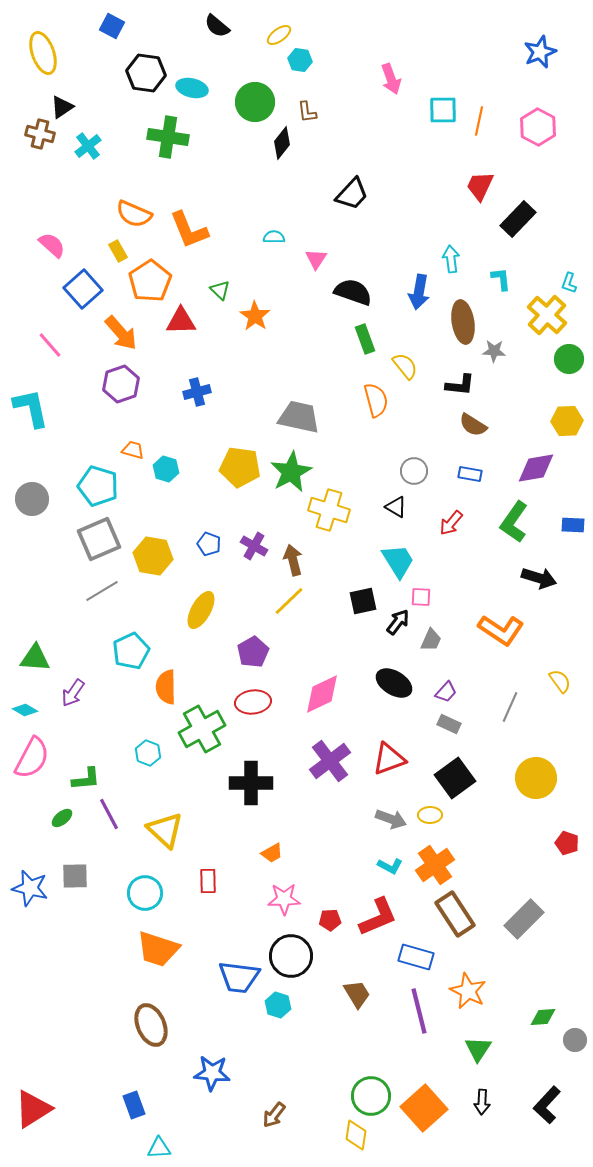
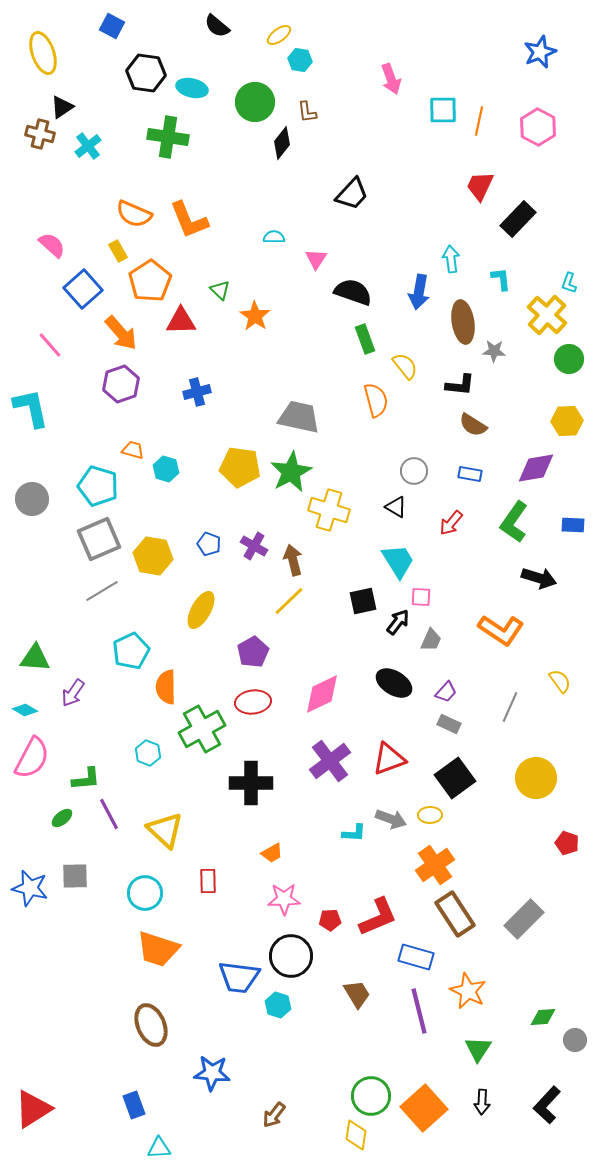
orange L-shape at (189, 230): moved 10 px up
cyan L-shape at (390, 866): moved 36 px left, 33 px up; rotated 25 degrees counterclockwise
